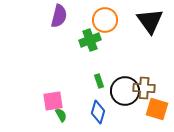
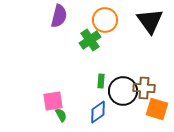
green cross: rotated 15 degrees counterclockwise
green rectangle: moved 2 px right; rotated 24 degrees clockwise
black circle: moved 2 px left
blue diamond: rotated 40 degrees clockwise
